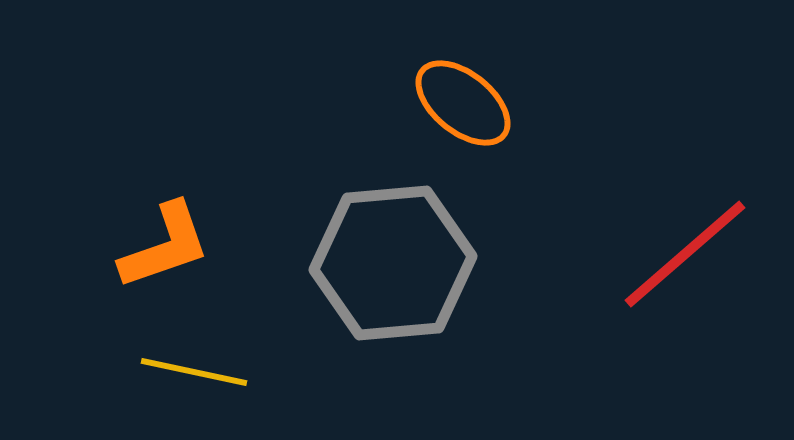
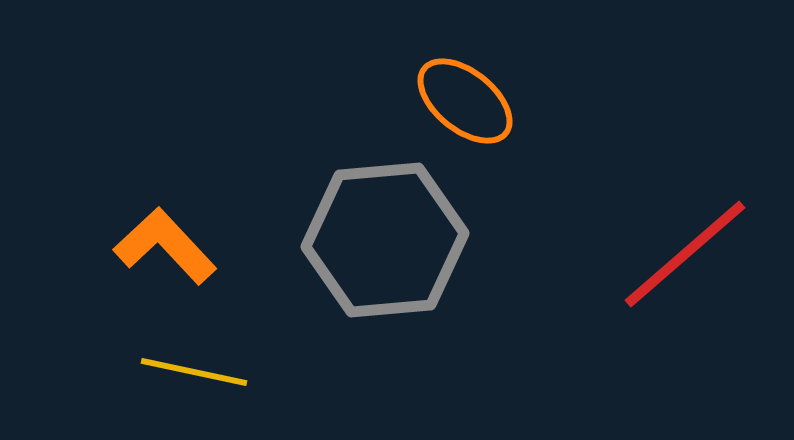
orange ellipse: moved 2 px right, 2 px up
orange L-shape: rotated 114 degrees counterclockwise
gray hexagon: moved 8 px left, 23 px up
